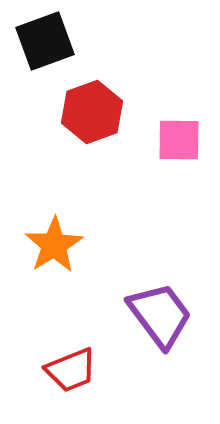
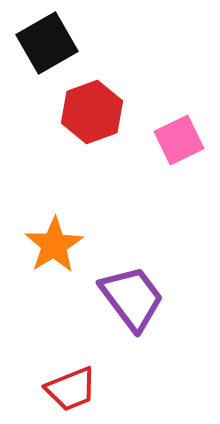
black square: moved 2 px right, 2 px down; rotated 10 degrees counterclockwise
pink square: rotated 27 degrees counterclockwise
purple trapezoid: moved 28 px left, 17 px up
red trapezoid: moved 19 px down
